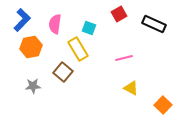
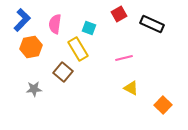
black rectangle: moved 2 px left
gray star: moved 1 px right, 3 px down
